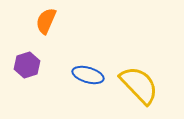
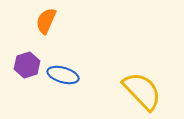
blue ellipse: moved 25 px left
yellow semicircle: moved 3 px right, 6 px down
